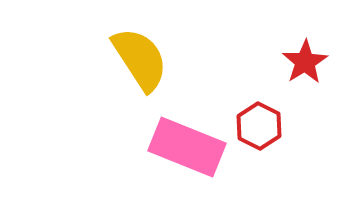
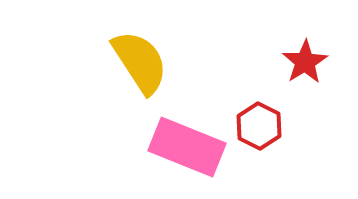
yellow semicircle: moved 3 px down
